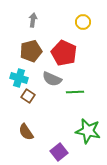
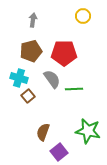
yellow circle: moved 6 px up
red pentagon: rotated 25 degrees counterclockwise
gray semicircle: rotated 150 degrees counterclockwise
green line: moved 1 px left, 3 px up
brown square: rotated 16 degrees clockwise
brown semicircle: moved 17 px right; rotated 54 degrees clockwise
